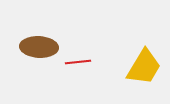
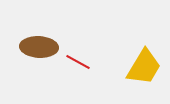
red line: rotated 35 degrees clockwise
